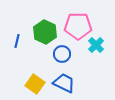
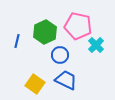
pink pentagon: rotated 12 degrees clockwise
green hexagon: rotated 10 degrees clockwise
blue circle: moved 2 px left, 1 px down
blue trapezoid: moved 2 px right, 3 px up
